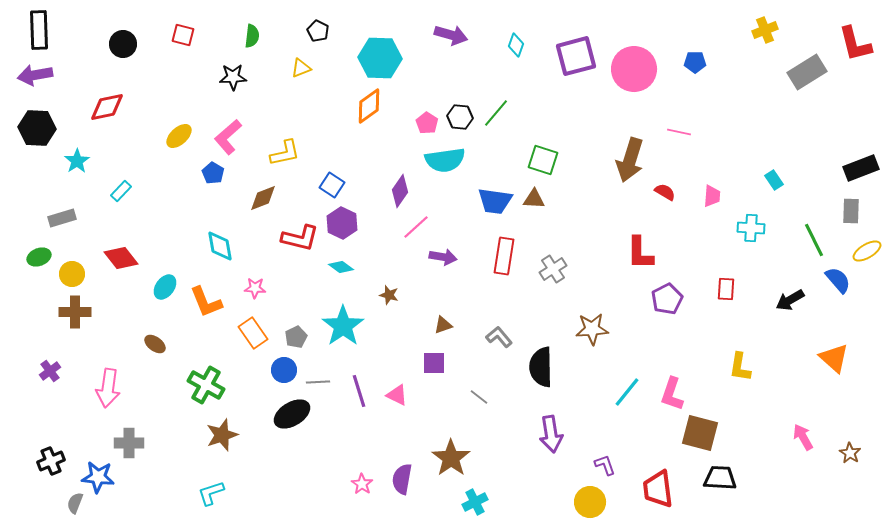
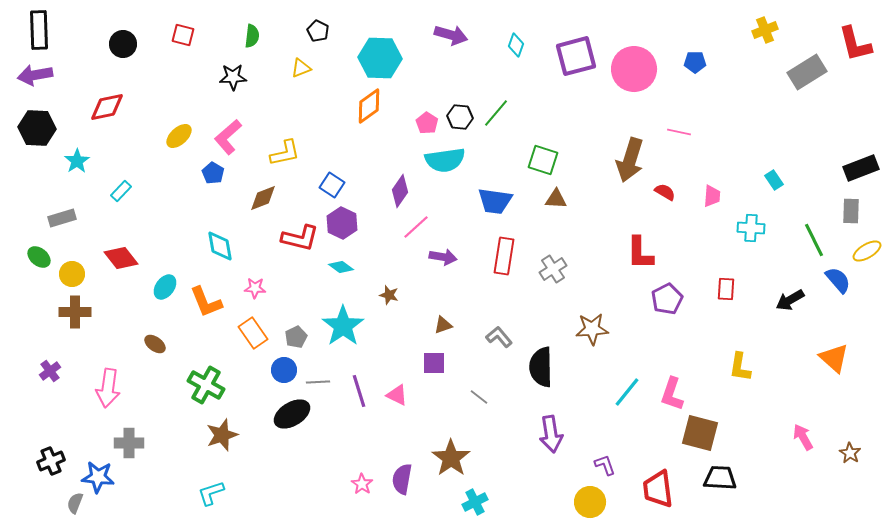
brown triangle at (534, 199): moved 22 px right
green ellipse at (39, 257): rotated 60 degrees clockwise
